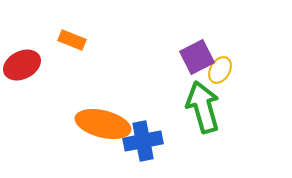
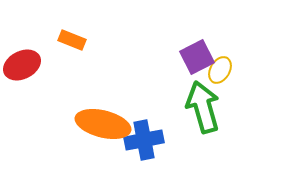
blue cross: moved 1 px right, 1 px up
